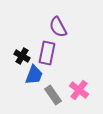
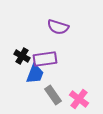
purple semicircle: rotated 45 degrees counterclockwise
purple rectangle: moved 2 px left, 6 px down; rotated 70 degrees clockwise
blue trapezoid: moved 1 px right, 1 px up
pink cross: moved 9 px down
